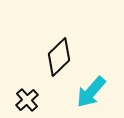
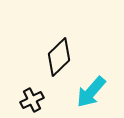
black cross: moved 5 px right; rotated 15 degrees clockwise
